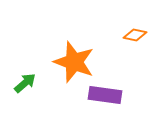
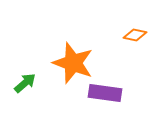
orange star: moved 1 px left, 1 px down
purple rectangle: moved 2 px up
